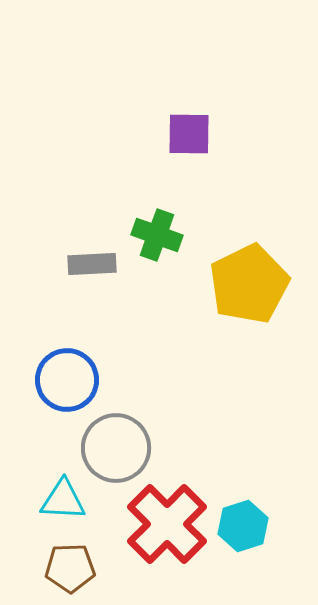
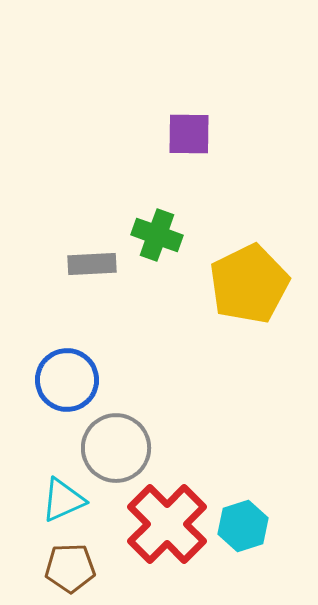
cyan triangle: rotated 27 degrees counterclockwise
